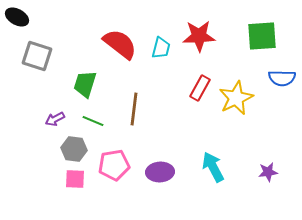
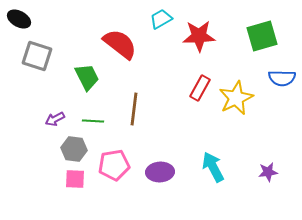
black ellipse: moved 2 px right, 2 px down
green square: rotated 12 degrees counterclockwise
cyan trapezoid: moved 29 px up; rotated 135 degrees counterclockwise
green trapezoid: moved 2 px right, 7 px up; rotated 136 degrees clockwise
green line: rotated 20 degrees counterclockwise
